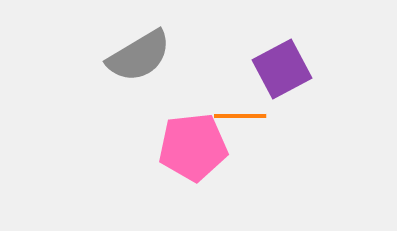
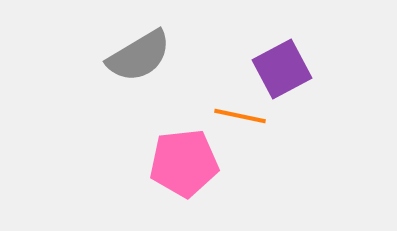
orange line: rotated 12 degrees clockwise
pink pentagon: moved 9 px left, 16 px down
